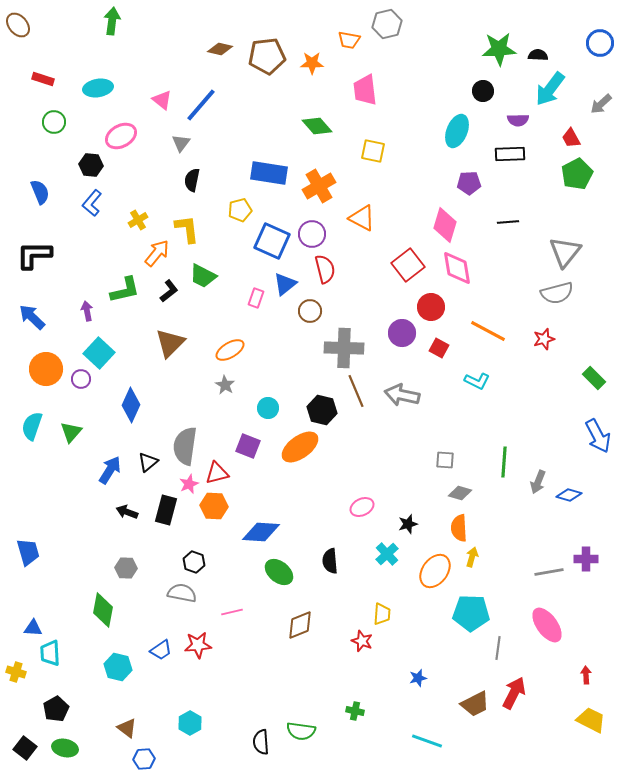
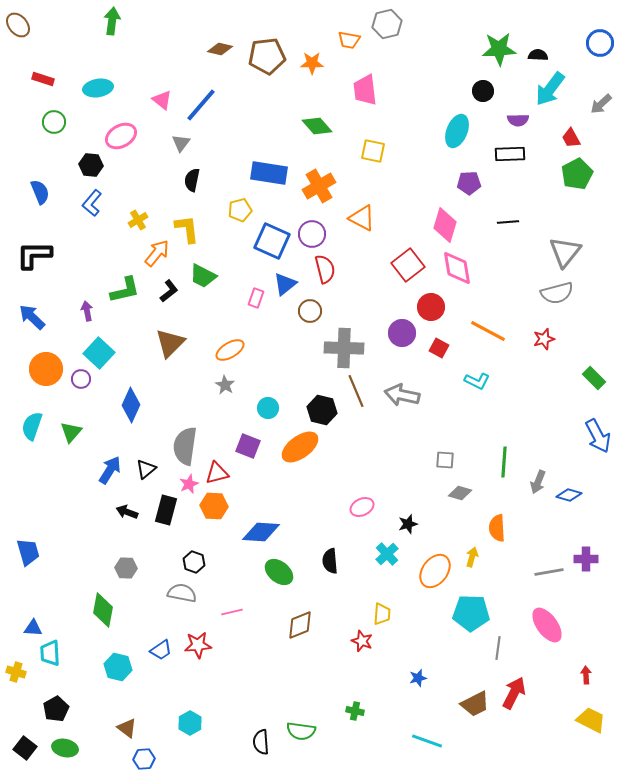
black triangle at (148, 462): moved 2 px left, 7 px down
orange semicircle at (459, 528): moved 38 px right
